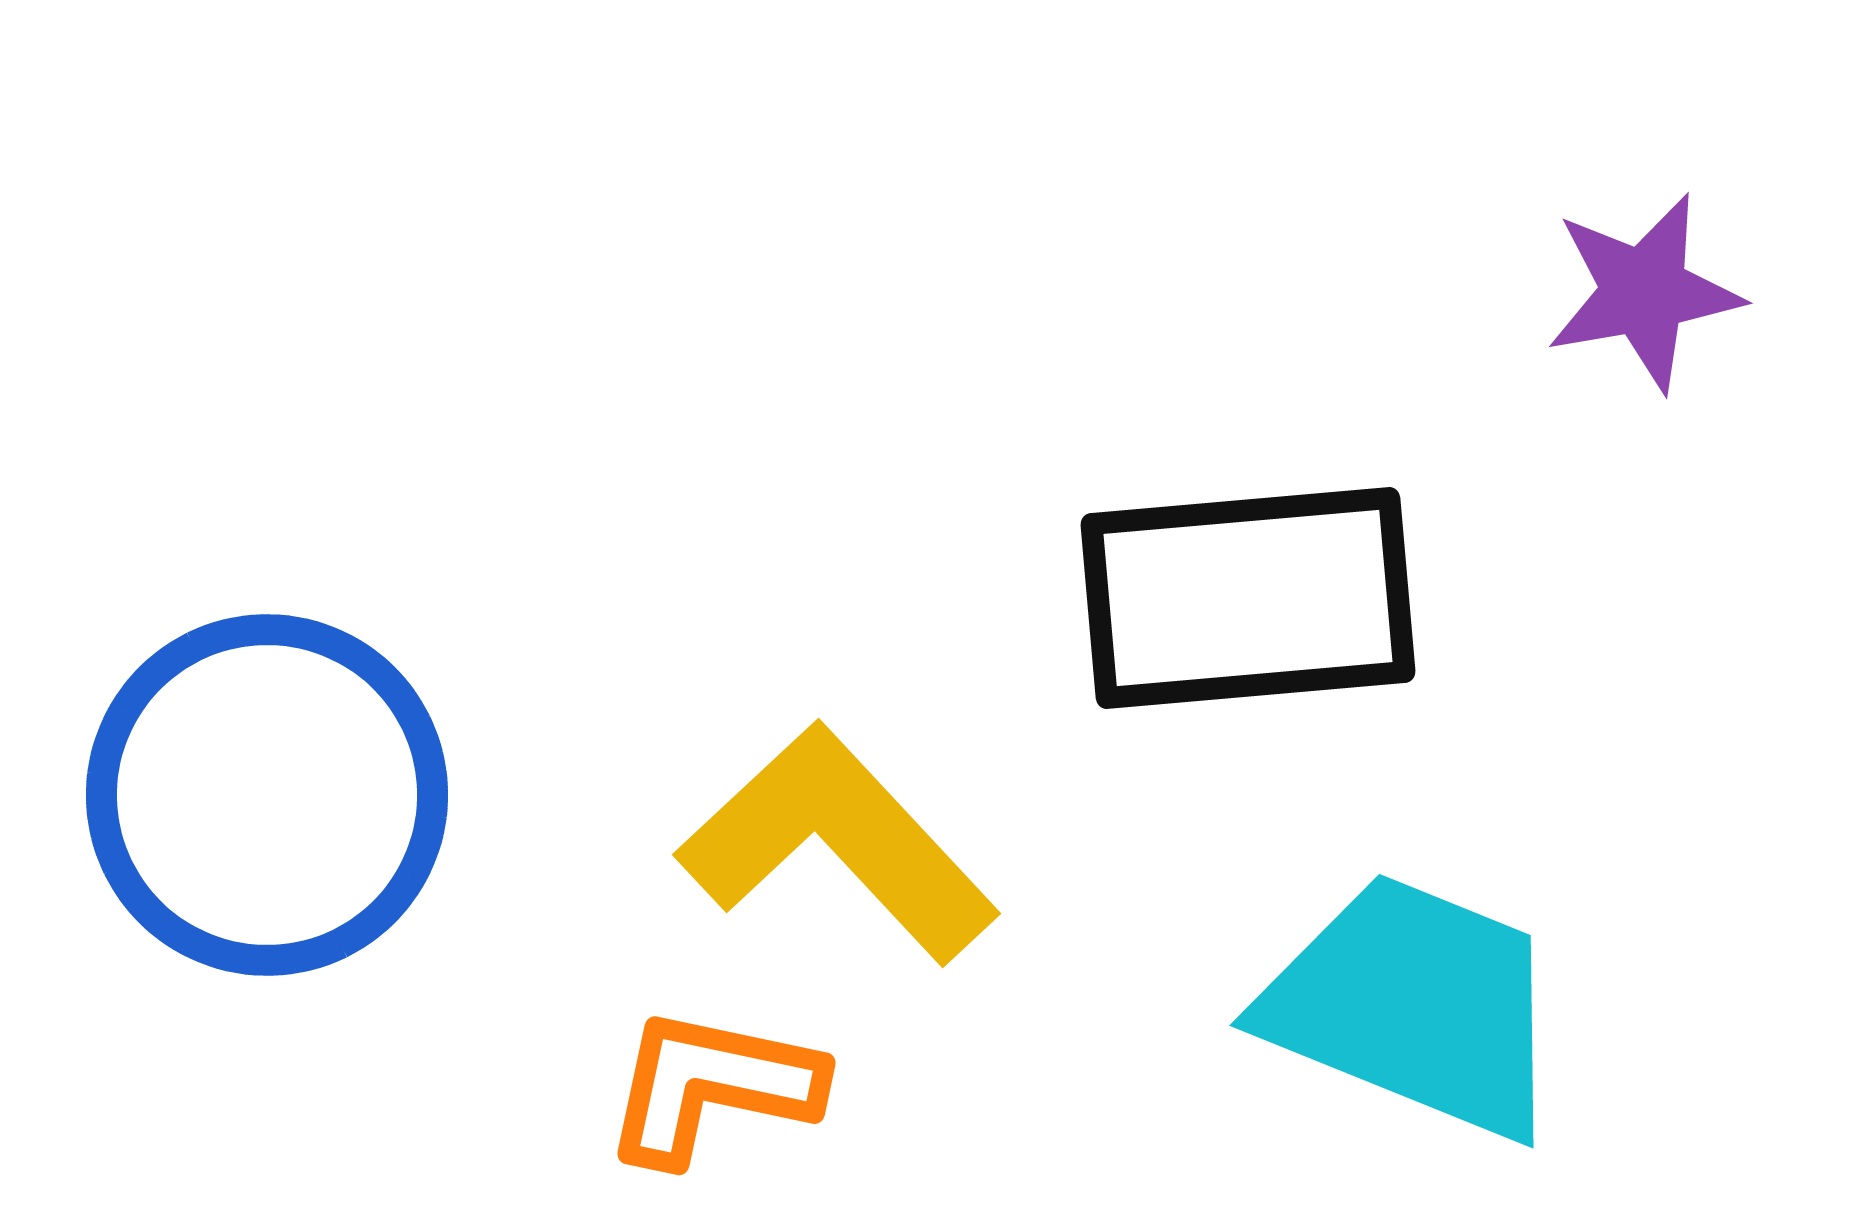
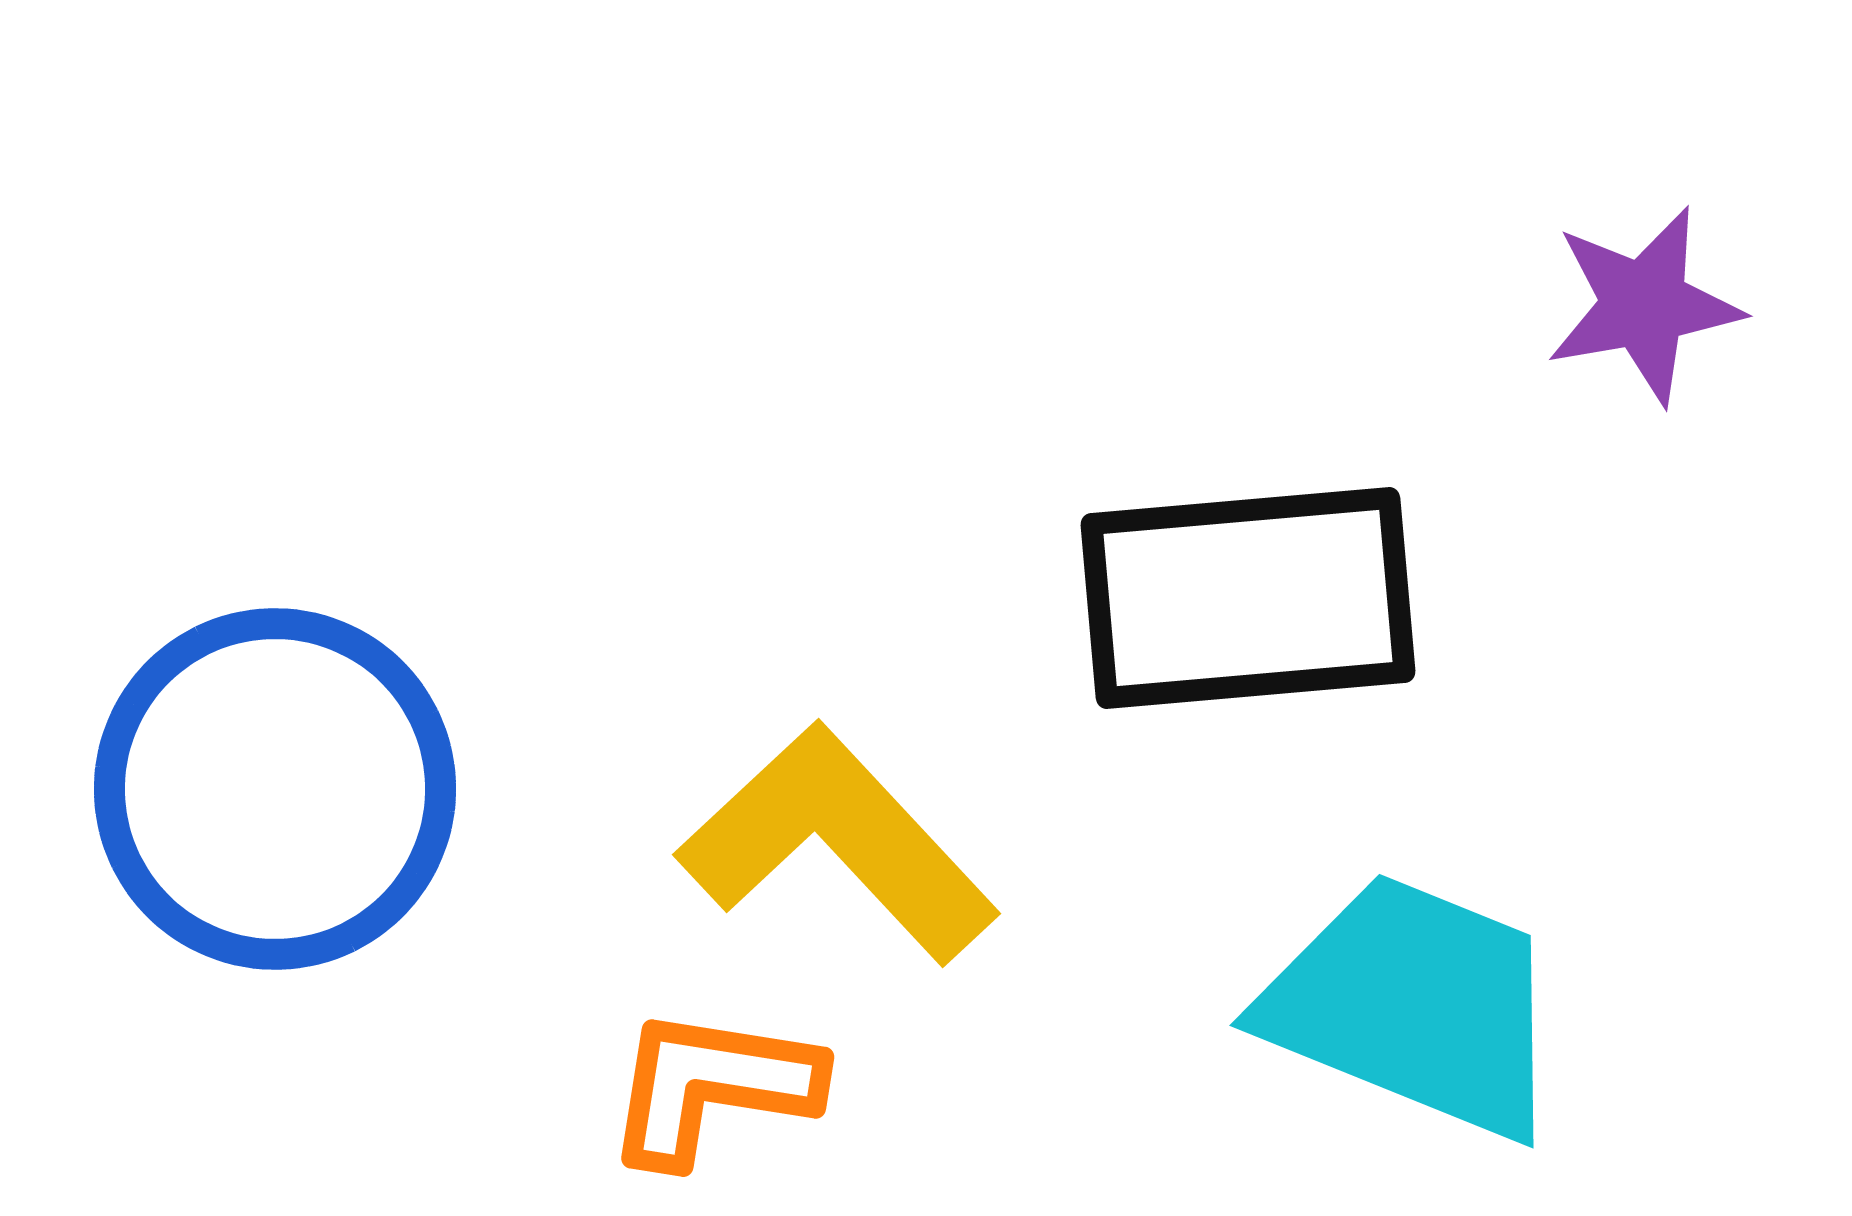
purple star: moved 13 px down
blue circle: moved 8 px right, 6 px up
orange L-shape: rotated 3 degrees counterclockwise
